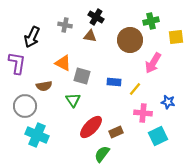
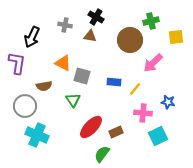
pink arrow: rotated 15 degrees clockwise
